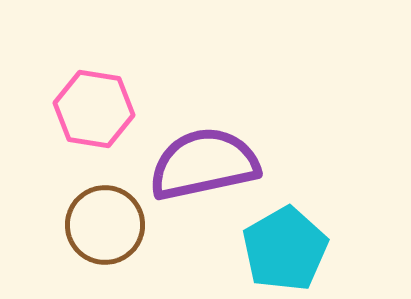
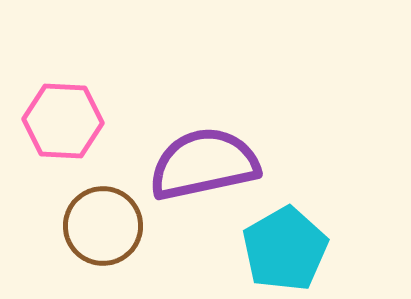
pink hexagon: moved 31 px left, 12 px down; rotated 6 degrees counterclockwise
brown circle: moved 2 px left, 1 px down
